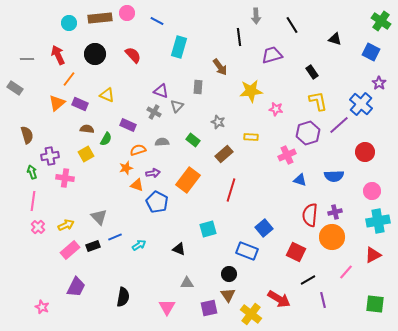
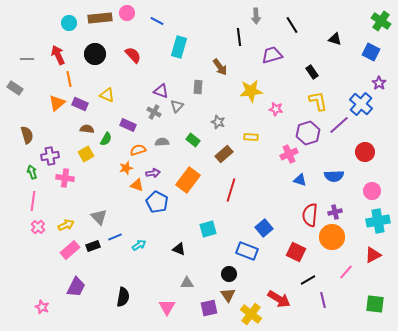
orange line at (69, 79): rotated 49 degrees counterclockwise
pink cross at (287, 155): moved 2 px right, 1 px up
